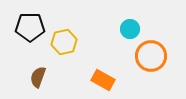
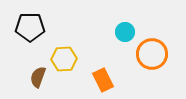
cyan circle: moved 5 px left, 3 px down
yellow hexagon: moved 17 px down; rotated 10 degrees clockwise
orange circle: moved 1 px right, 2 px up
orange rectangle: rotated 35 degrees clockwise
